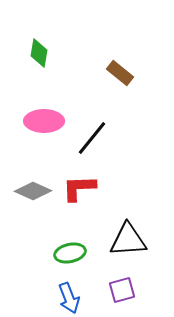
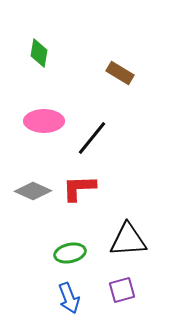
brown rectangle: rotated 8 degrees counterclockwise
